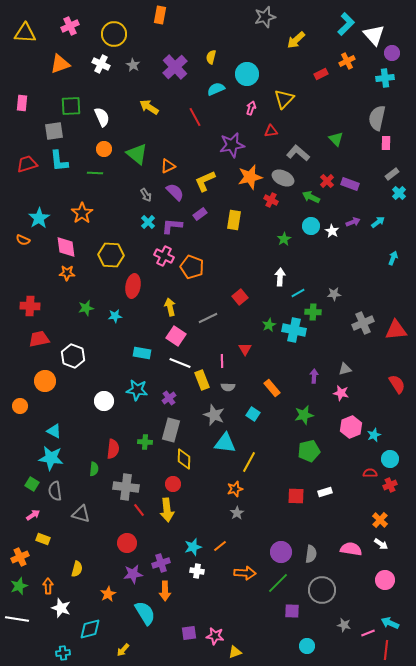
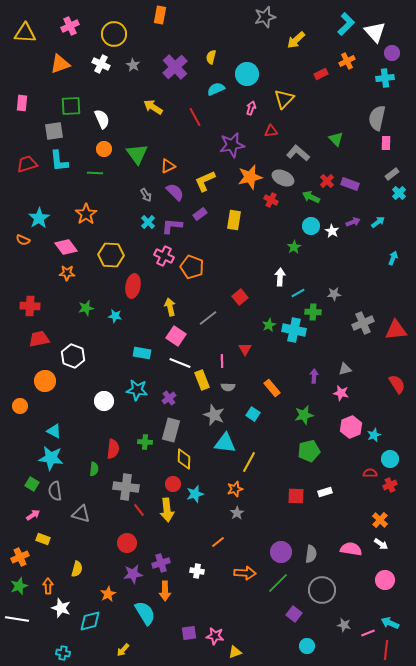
white triangle at (374, 35): moved 1 px right, 3 px up
yellow arrow at (149, 107): moved 4 px right
white semicircle at (102, 117): moved 2 px down
green triangle at (137, 154): rotated 15 degrees clockwise
orange star at (82, 213): moved 4 px right, 1 px down
green star at (284, 239): moved 10 px right, 8 px down
pink diamond at (66, 247): rotated 30 degrees counterclockwise
cyan star at (115, 316): rotated 16 degrees clockwise
gray line at (208, 318): rotated 12 degrees counterclockwise
orange line at (220, 546): moved 2 px left, 4 px up
cyan star at (193, 547): moved 2 px right, 53 px up
purple square at (292, 611): moved 2 px right, 3 px down; rotated 35 degrees clockwise
cyan diamond at (90, 629): moved 8 px up
cyan cross at (63, 653): rotated 16 degrees clockwise
